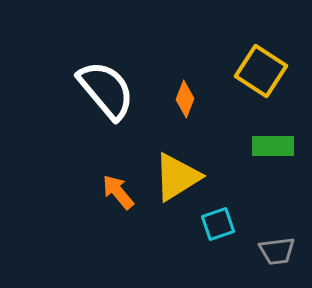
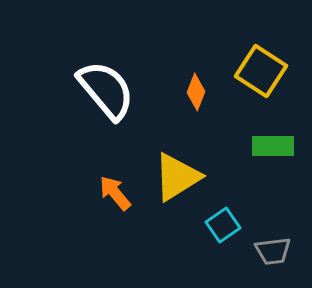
orange diamond: moved 11 px right, 7 px up
orange arrow: moved 3 px left, 1 px down
cyan square: moved 5 px right, 1 px down; rotated 16 degrees counterclockwise
gray trapezoid: moved 4 px left
